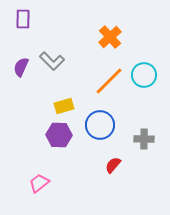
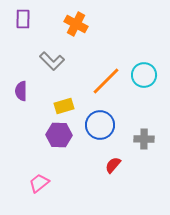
orange cross: moved 34 px left, 13 px up; rotated 20 degrees counterclockwise
purple semicircle: moved 24 px down; rotated 24 degrees counterclockwise
orange line: moved 3 px left
